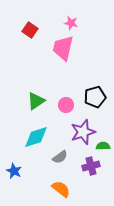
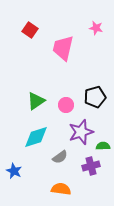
pink star: moved 25 px right, 5 px down
purple star: moved 2 px left
orange semicircle: rotated 30 degrees counterclockwise
